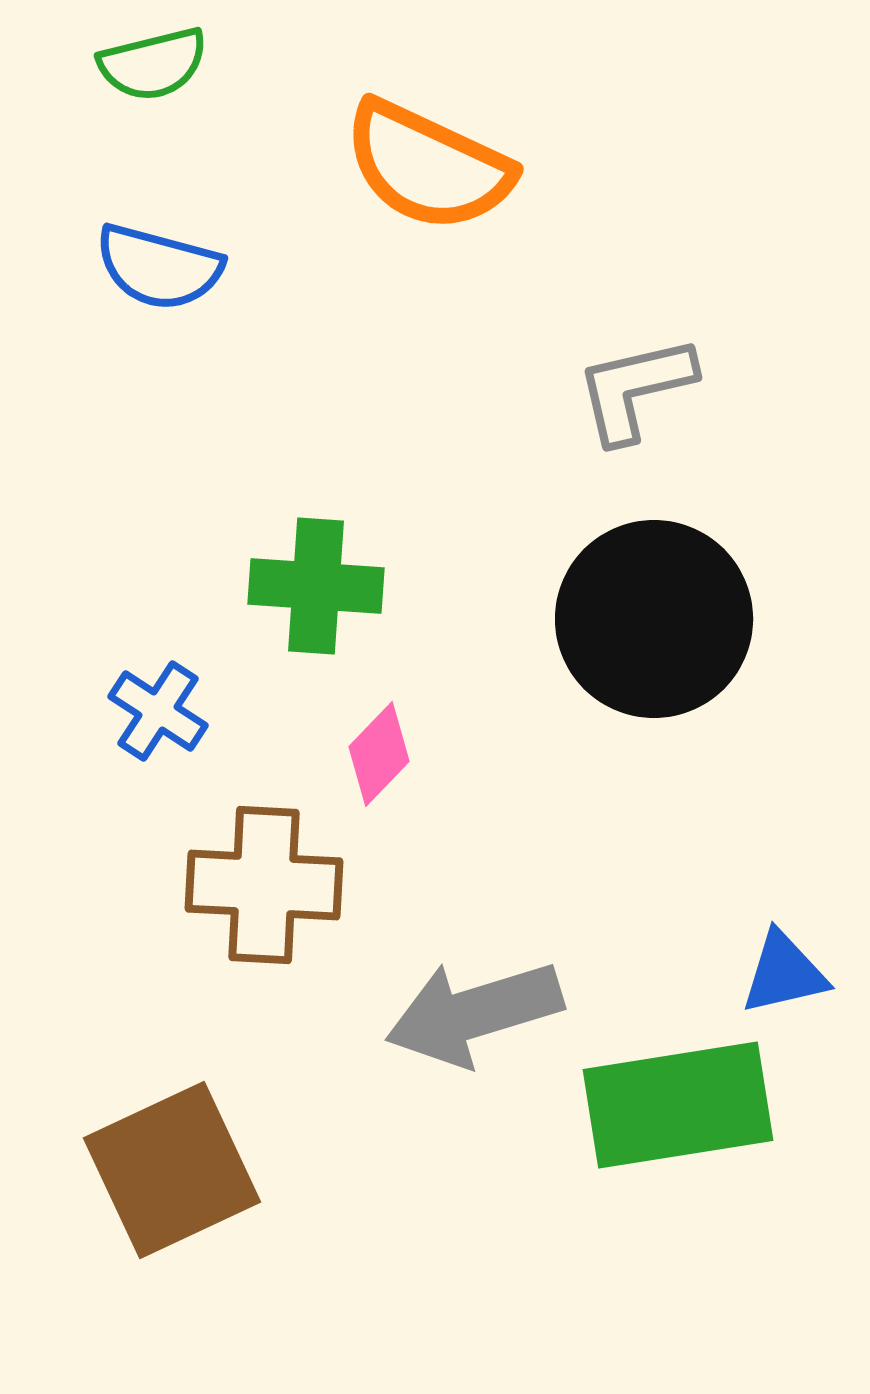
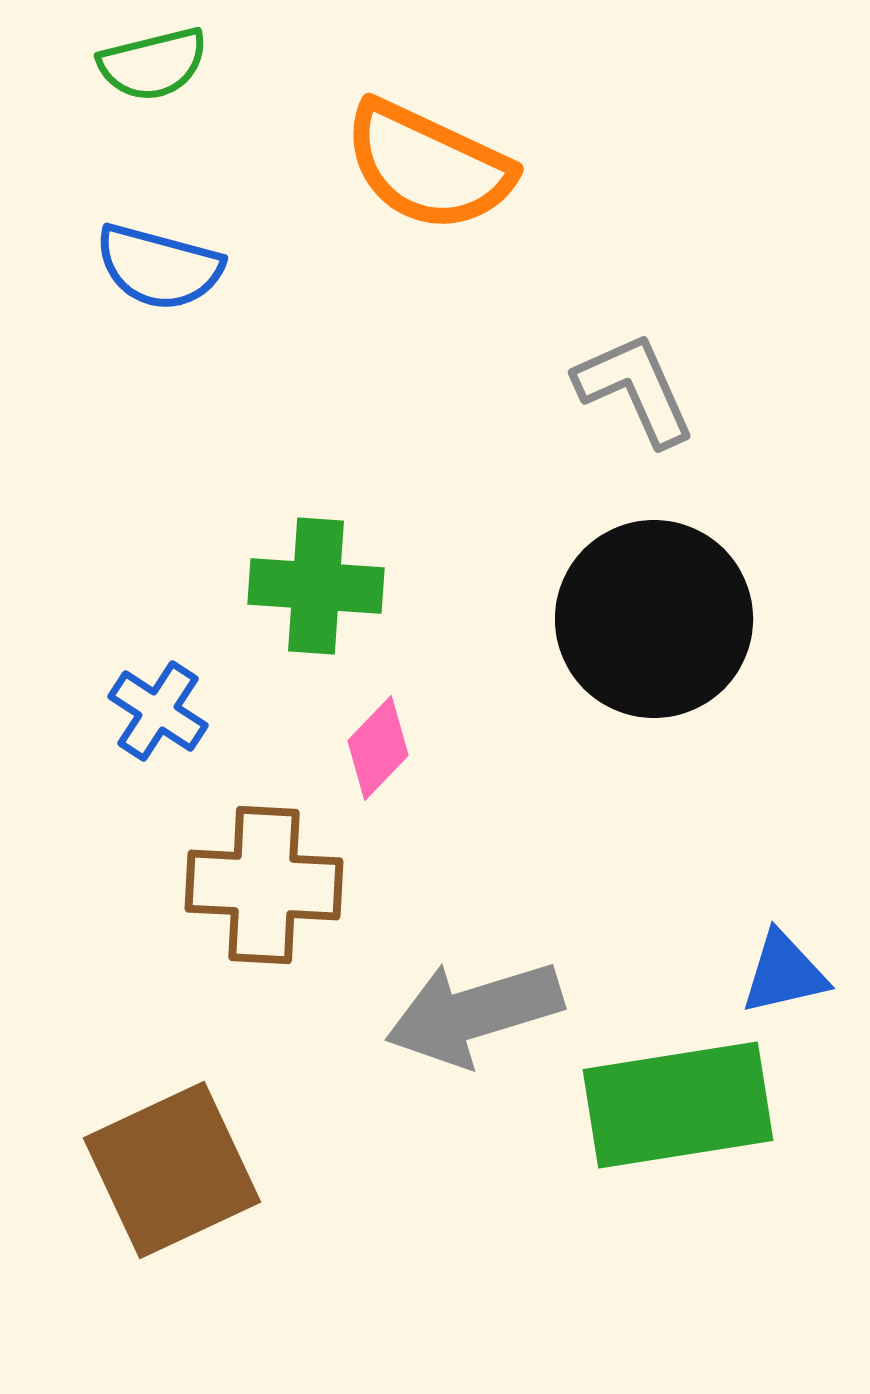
gray L-shape: rotated 79 degrees clockwise
pink diamond: moved 1 px left, 6 px up
